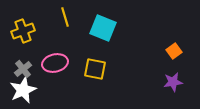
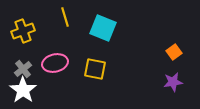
orange square: moved 1 px down
white star: rotated 12 degrees counterclockwise
